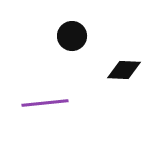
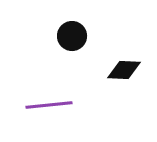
purple line: moved 4 px right, 2 px down
